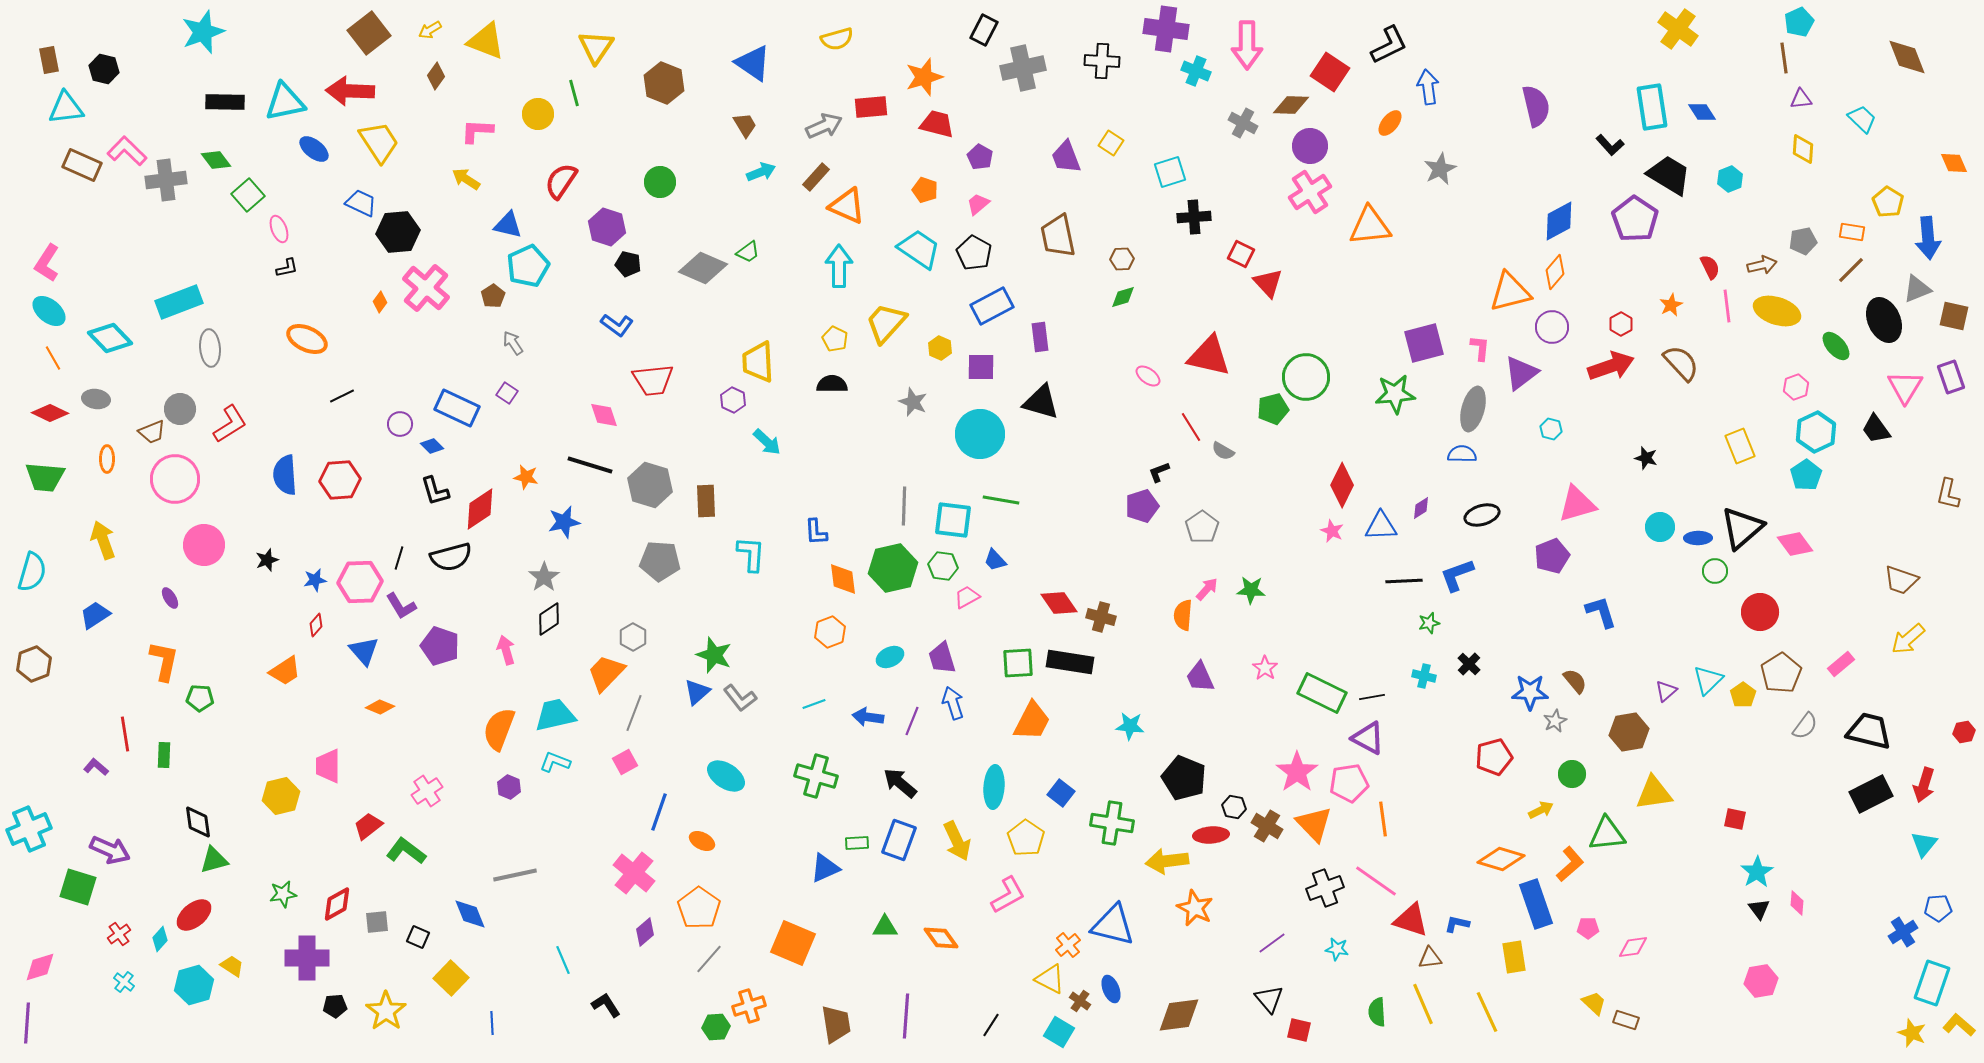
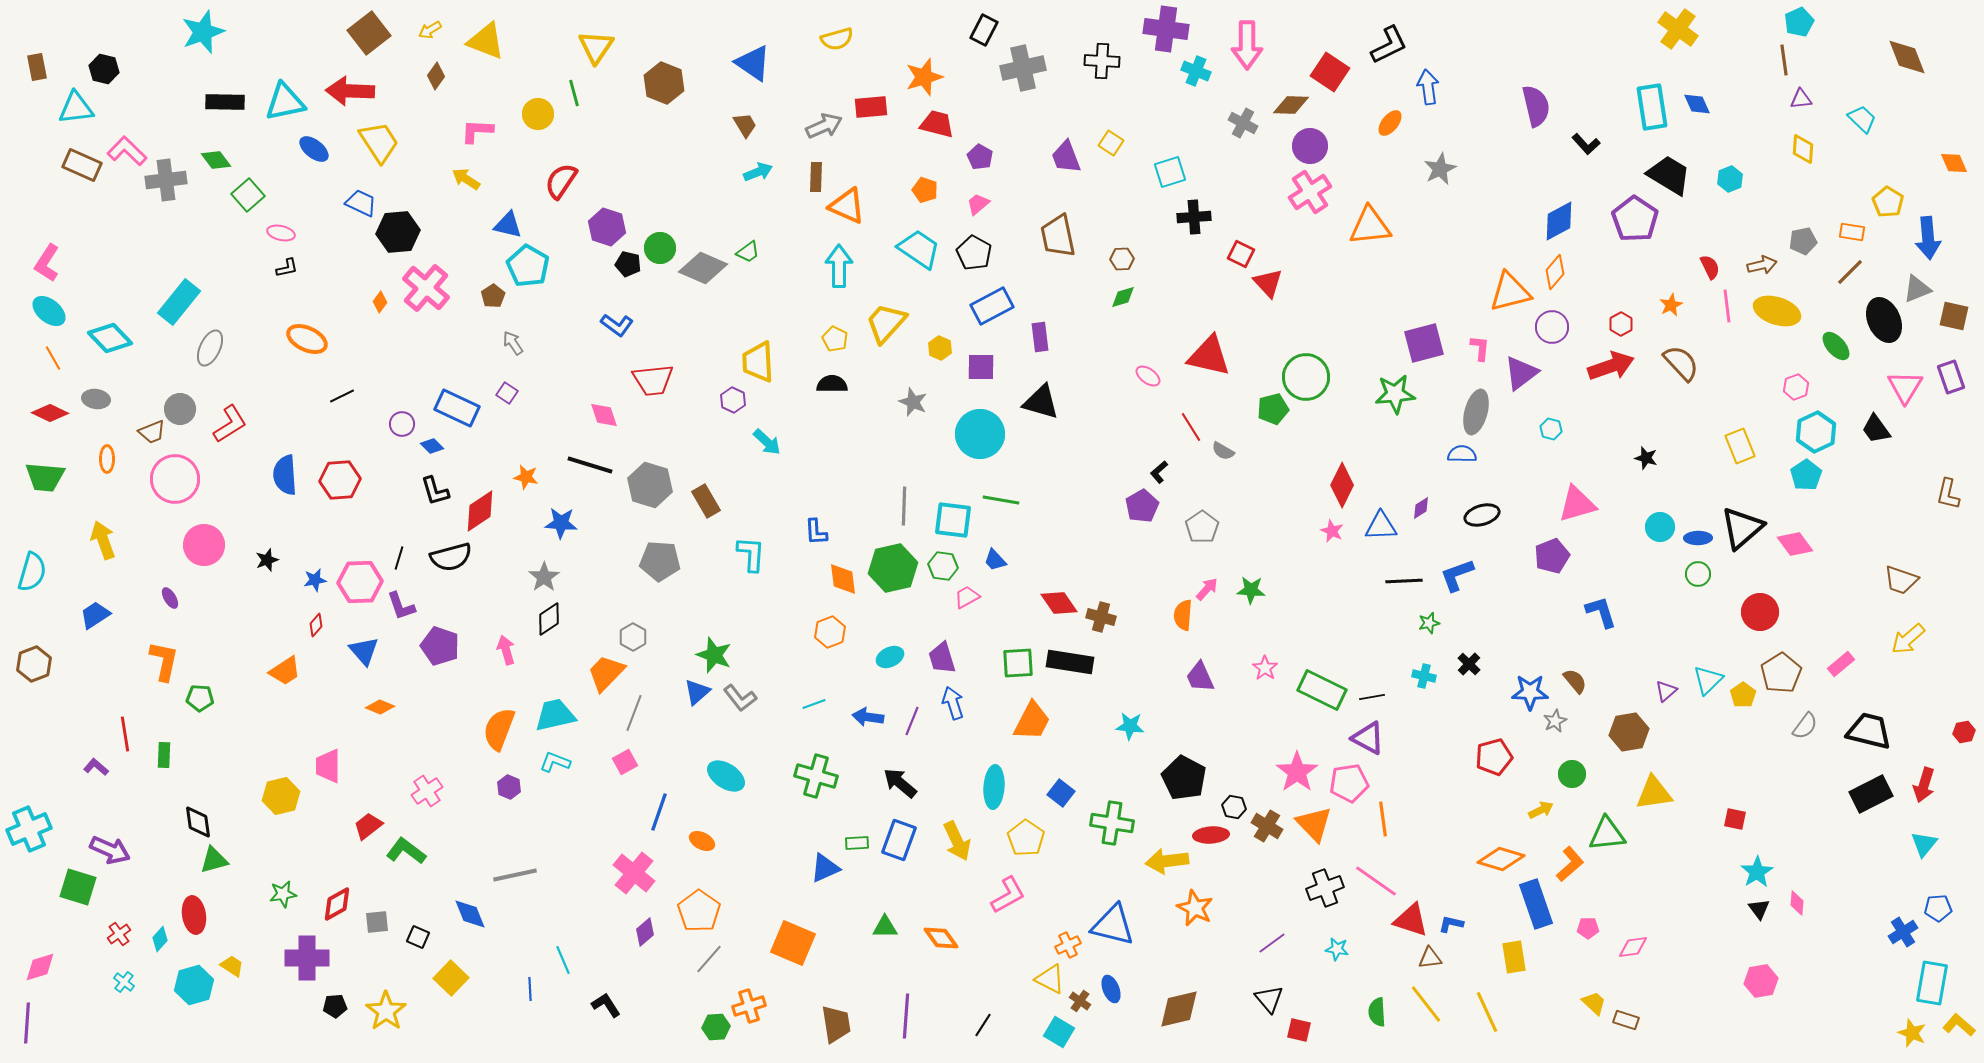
brown line at (1784, 58): moved 2 px down
brown rectangle at (49, 60): moved 12 px left, 7 px down
cyan triangle at (66, 108): moved 10 px right
blue diamond at (1702, 112): moved 5 px left, 8 px up; rotated 8 degrees clockwise
black L-shape at (1610, 145): moved 24 px left, 1 px up
cyan arrow at (761, 172): moved 3 px left
brown rectangle at (816, 177): rotated 40 degrees counterclockwise
green circle at (660, 182): moved 66 px down
pink ellipse at (279, 229): moved 2 px right, 4 px down; rotated 56 degrees counterclockwise
cyan pentagon at (528, 266): rotated 18 degrees counterclockwise
brown line at (1851, 270): moved 1 px left, 2 px down
cyan rectangle at (179, 302): rotated 30 degrees counterclockwise
gray ellipse at (210, 348): rotated 30 degrees clockwise
gray ellipse at (1473, 409): moved 3 px right, 3 px down
purple circle at (400, 424): moved 2 px right
black L-shape at (1159, 472): rotated 20 degrees counterclockwise
brown rectangle at (706, 501): rotated 28 degrees counterclockwise
purple pentagon at (1142, 506): rotated 12 degrees counterclockwise
red diamond at (480, 509): moved 2 px down
blue star at (564, 522): moved 3 px left, 1 px down; rotated 16 degrees clockwise
green circle at (1715, 571): moved 17 px left, 3 px down
purple L-shape at (401, 606): rotated 12 degrees clockwise
green rectangle at (1322, 693): moved 3 px up
black pentagon at (1184, 778): rotated 6 degrees clockwise
orange pentagon at (699, 908): moved 3 px down
red ellipse at (194, 915): rotated 60 degrees counterclockwise
blue L-shape at (1457, 924): moved 6 px left
orange cross at (1068, 945): rotated 15 degrees clockwise
cyan rectangle at (1932, 983): rotated 9 degrees counterclockwise
yellow line at (1423, 1004): moved 3 px right; rotated 15 degrees counterclockwise
brown diamond at (1179, 1015): moved 6 px up; rotated 6 degrees counterclockwise
blue line at (492, 1023): moved 38 px right, 34 px up
black line at (991, 1025): moved 8 px left
